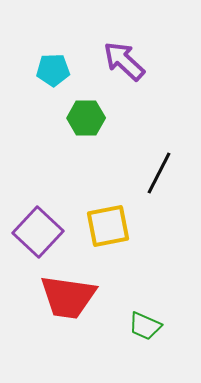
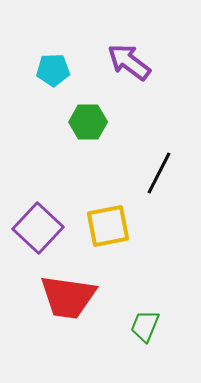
purple arrow: moved 5 px right, 1 px down; rotated 6 degrees counterclockwise
green hexagon: moved 2 px right, 4 px down
purple square: moved 4 px up
green trapezoid: rotated 88 degrees clockwise
